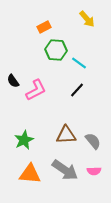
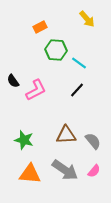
orange rectangle: moved 4 px left
green star: rotated 30 degrees counterclockwise
pink semicircle: rotated 48 degrees counterclockwise
